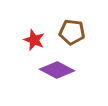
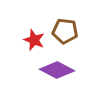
brown pentagon: moved 7 px left, 1 px up
